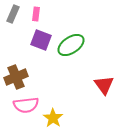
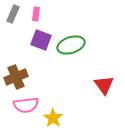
green ellipse: rotated 16 degrees clockwise
